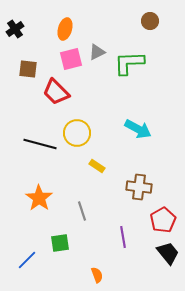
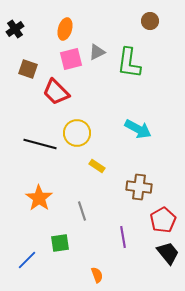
green L-shape: rotated 80 degrees counterclockwise
brown square: rotated 12 degrees clockwise
